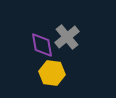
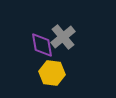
gray cross: moved 4 px left
